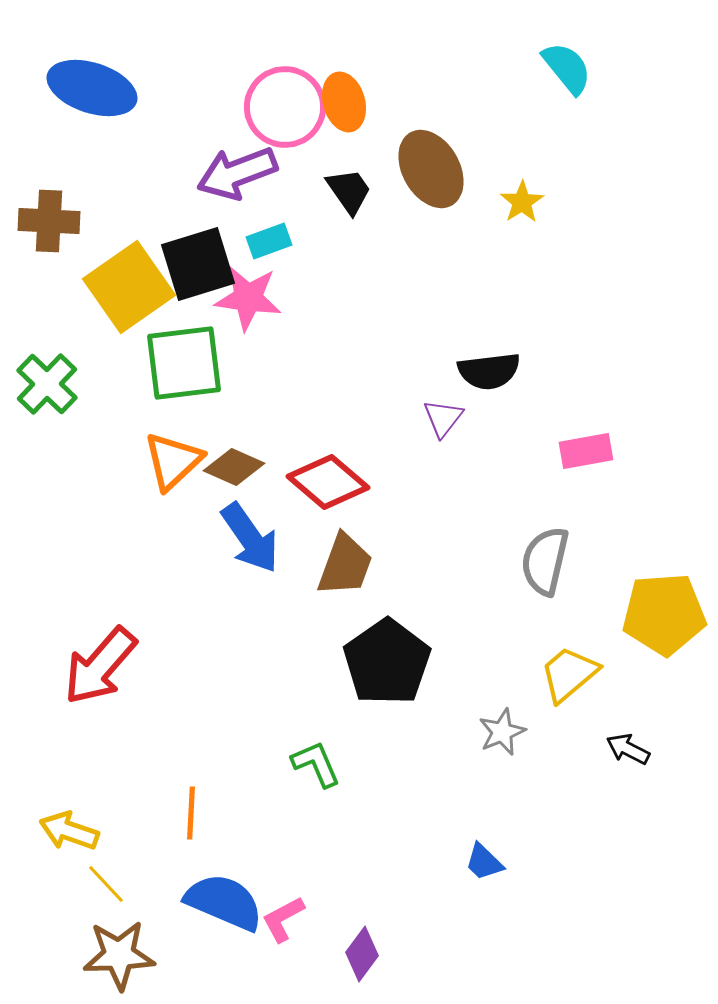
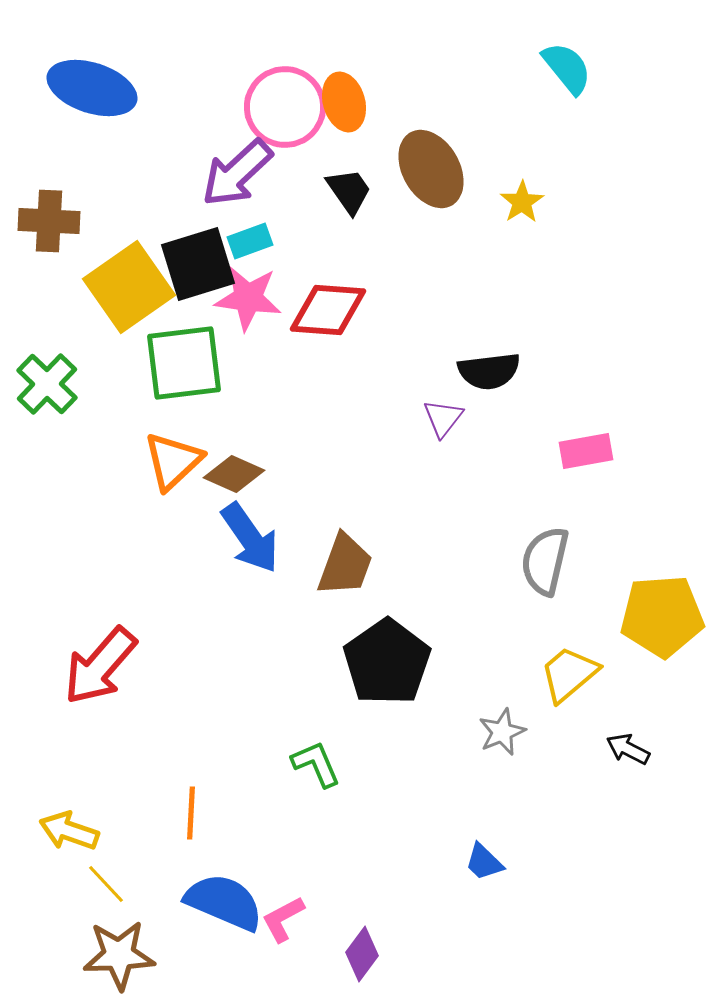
purple arrow: rotated 22 degrees counterclockwise
cyan rectangle: moved 19 px left
brown diamond: moved 7 px down
red diamond: moved 172 px up; rotated 36 degrees counterclockwise
yellow pentagon: moved 2 px left, 2 px down
